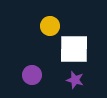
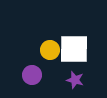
yellow circle: moved 24 px down
